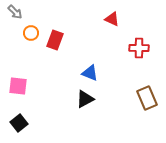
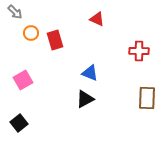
red triangle: moved 15 px left
red rectangle: rotated 36 degrees counterclockwise
red cross: moved 3 px down
pink square: moved 5 px right, 6 px up; rotated 36 degrees counterclockwise
brown rectangle: rotated 25 degrees clockwise
